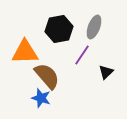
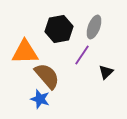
blue star: moved 1 px left, 1 px down
